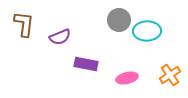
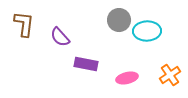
purple semicircle: rotated 70 degrees clockwise
